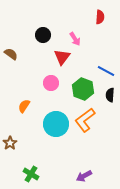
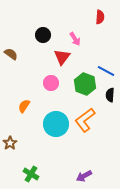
green hexagon: moved 2 px right, 5 px up
